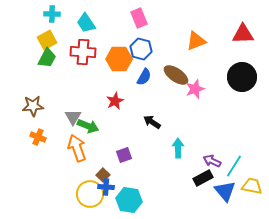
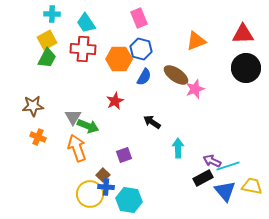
red cross: moved 3 px up
black circle: moved 4 px right, 9 px up
cyan line: moved 6 px left; rotated 40 degrees clockwise
